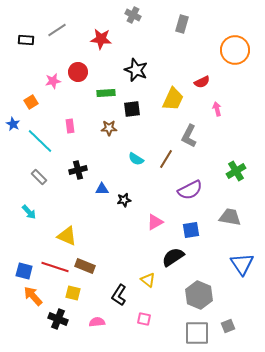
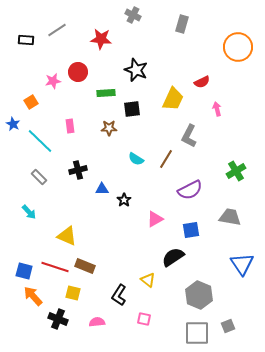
orange circle at (235, 50): moved 3 px right, 3 px up
black star at (124, 200): rotated 24 degrees counterclockwise
pink triangle at (155, 222): moved 3 px up
